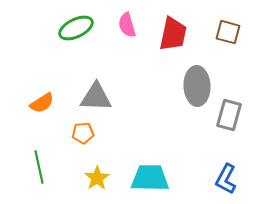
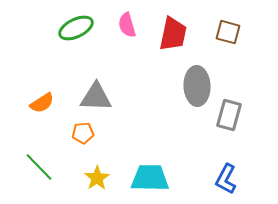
green line: rotated 32 degrees counterclockwise
